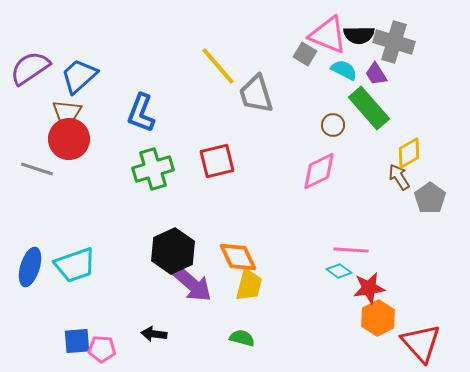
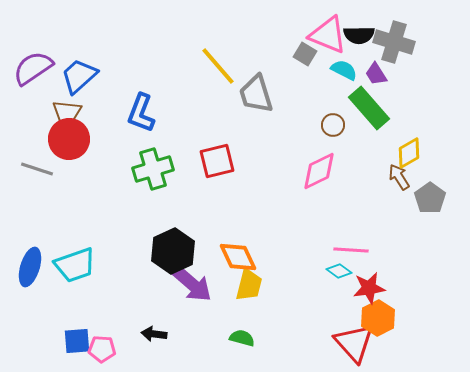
purple semicircle: moved 3 px right
red triangle: moved 67 px left
